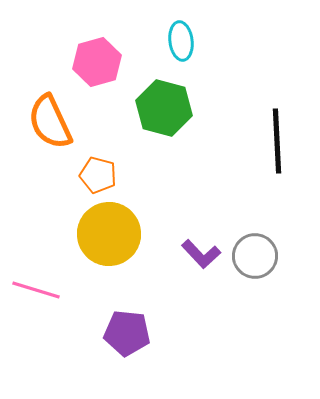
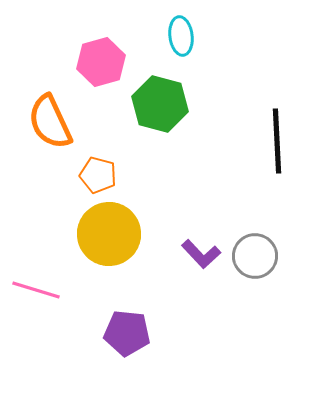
cyan ellipse: moved 5 px up
pink hexagon: moved 4 px right
green hexagon: moved 4 px left, 4 px up
